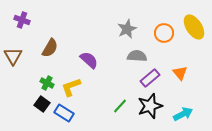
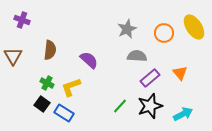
brown semicircle: moved 2 px down; rotated 24 degrees counterclockwise
